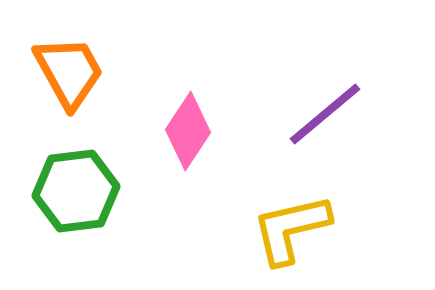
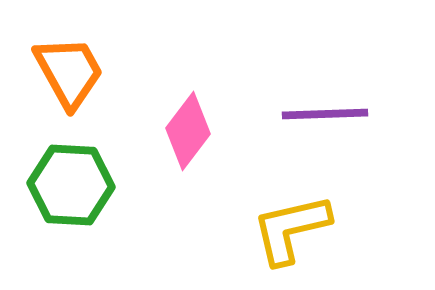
purple line: rotated 38 degrees clockwise
pink diamond: rotated 4 degrees clockwise
green hexagon: moved 5 px left, 6 px up; rotated 10 degrees clockwise
